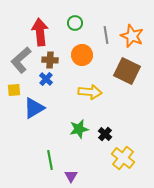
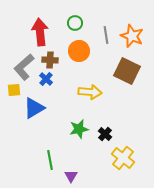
orange circle: moved 3 px left, 4 px up
gray L-shape: moved 3 px right, 7 px down
